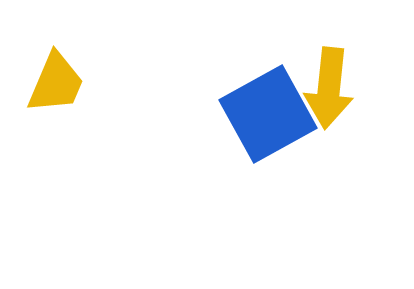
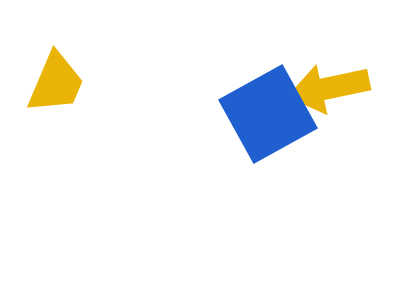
yellow arrow: rotated 72 degrees clockwise
